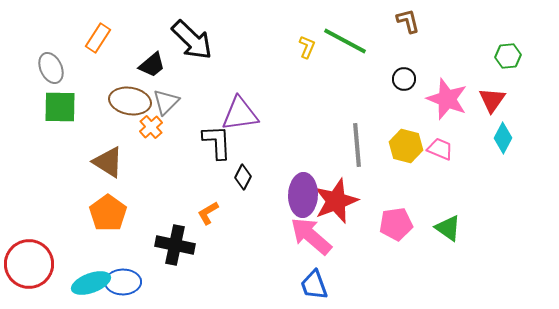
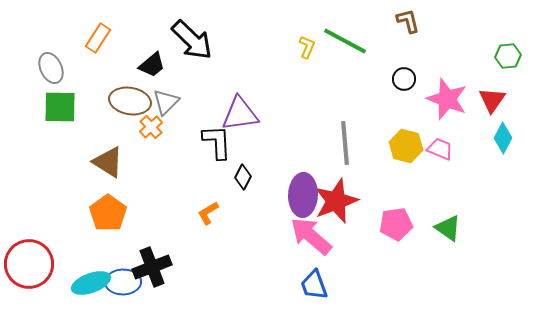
gray line: moved 12 px left, 2 px up
black cross: moved 23 px left, 22 px down; rotated 33 degrees counterclockwise
